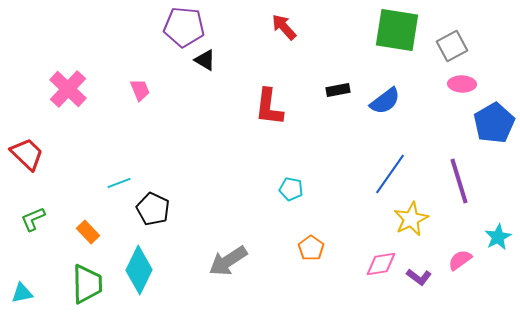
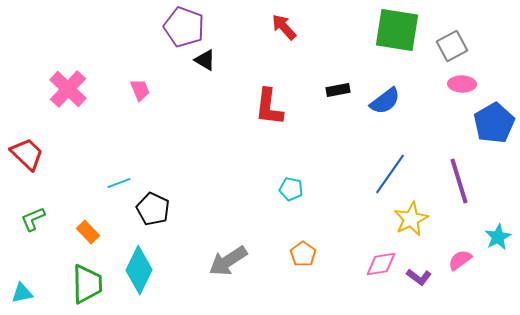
purple pentagon: rotated 15 degrees clockwise
orange pentagon: moved 8 px left, 6 px down
